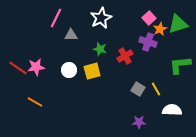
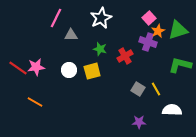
green triangle: moved 6 px down
orange star: moved 2 px left, 2 px down
green L-shape: rotated 20 degrees clockwise
